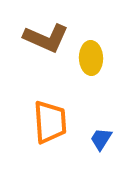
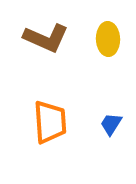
yellow ellipse: moved 17 px right, 19 px up
blue trapezoid: moved 10 px right, 15 px up
